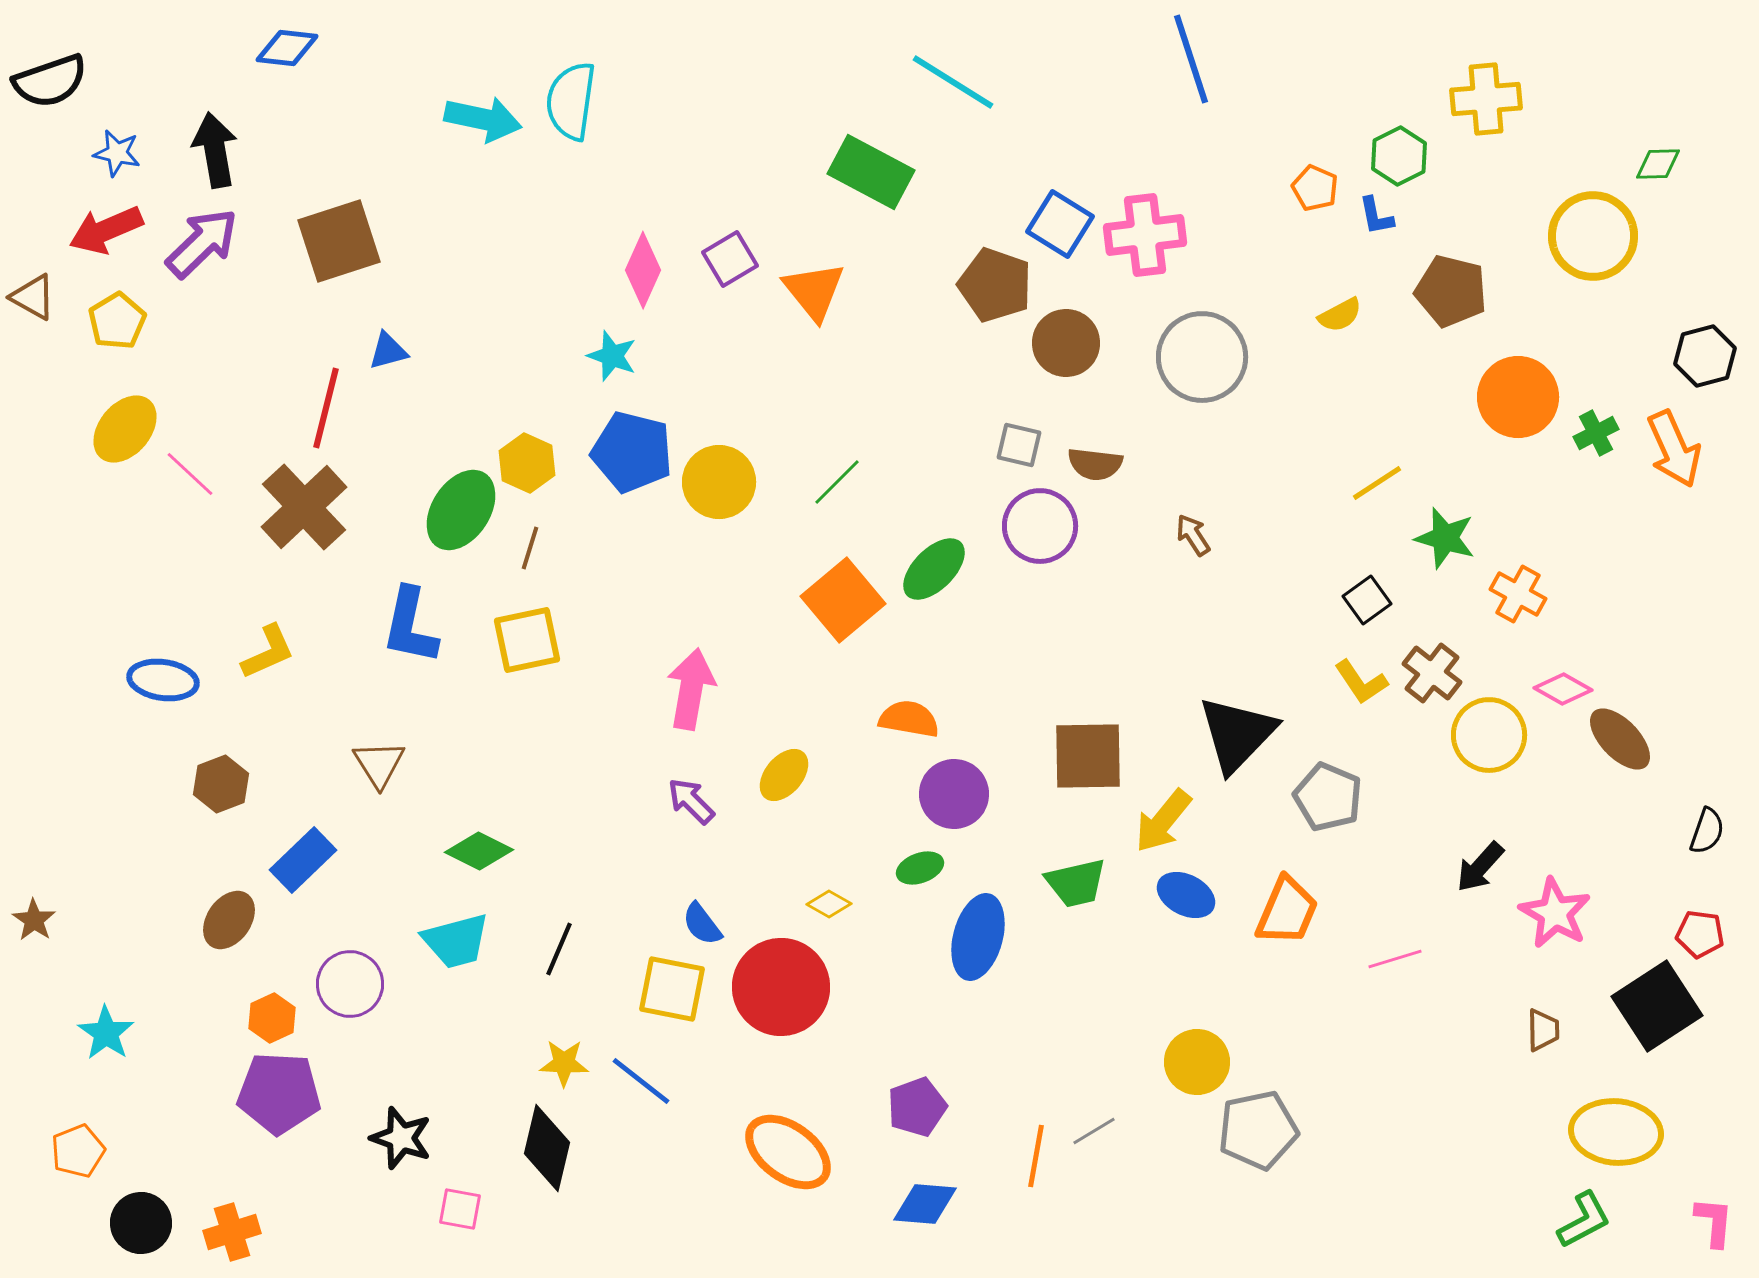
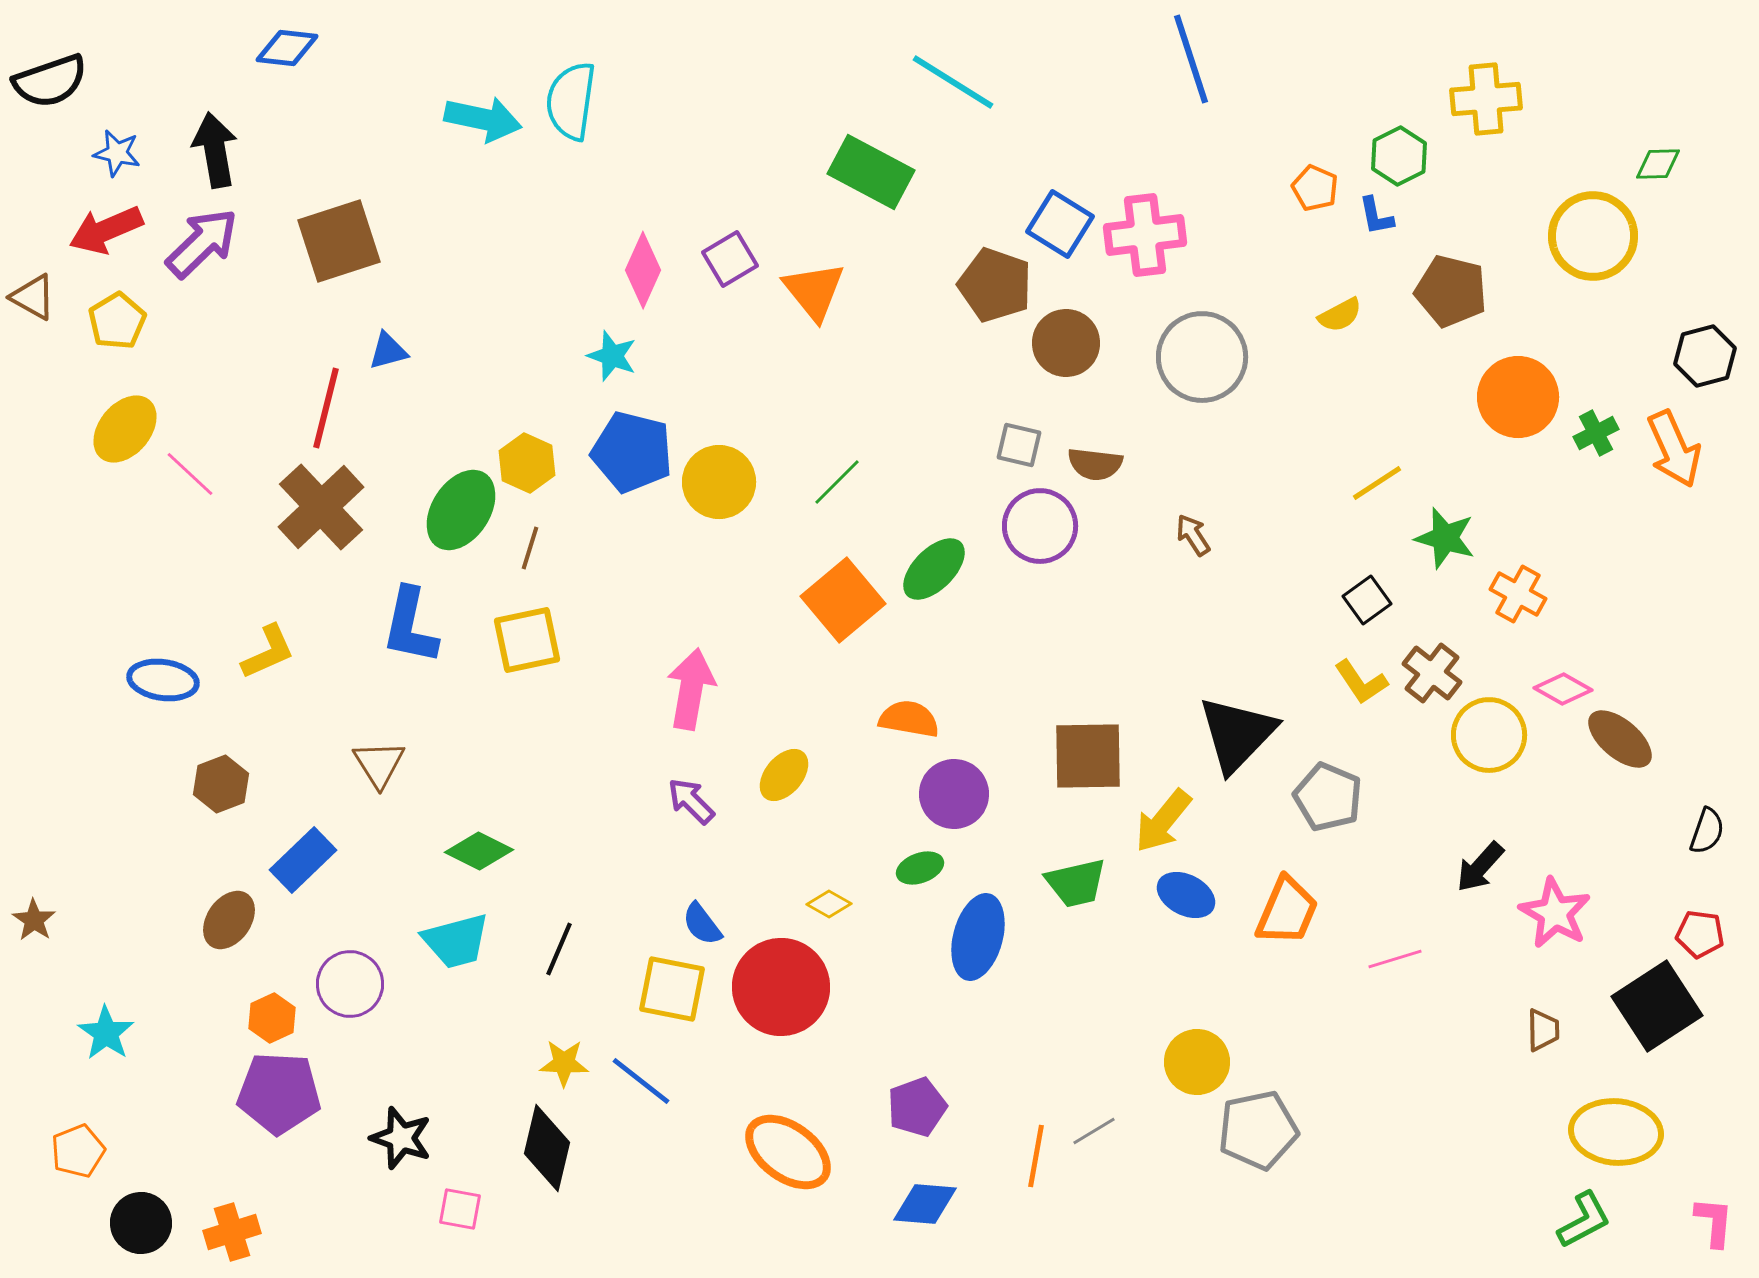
brown cross at (304, 507): moved 17 px right
brown ellipse at (1620, 739): rotated 6 degrees counterclockwise
